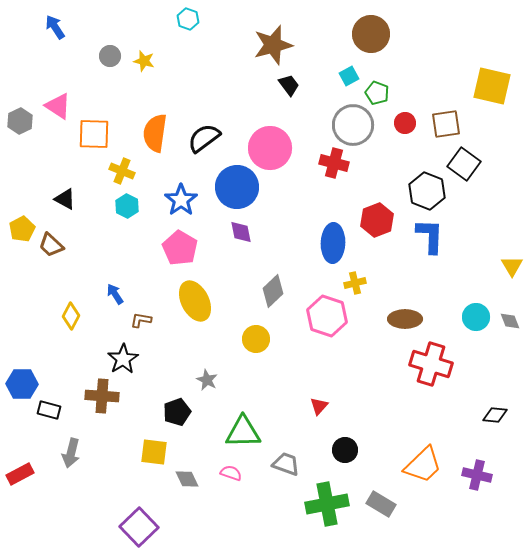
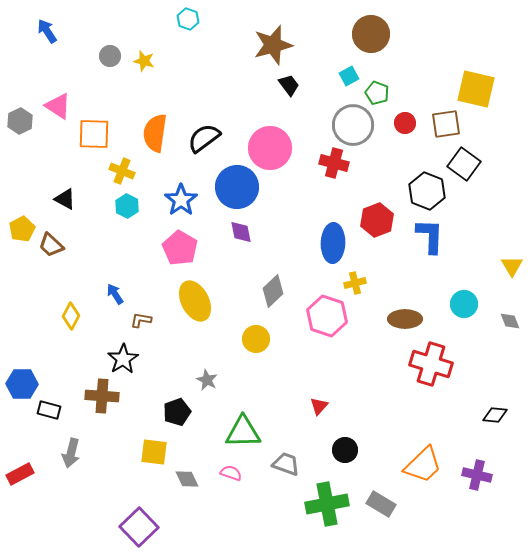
blue arrow at (55, 27): moved 8 px left, 4 px down
yellow square at (492, 86): moved 16 px left, 3 px down
cyan circle at (476, 317): moved 12 px left, 13 px up
